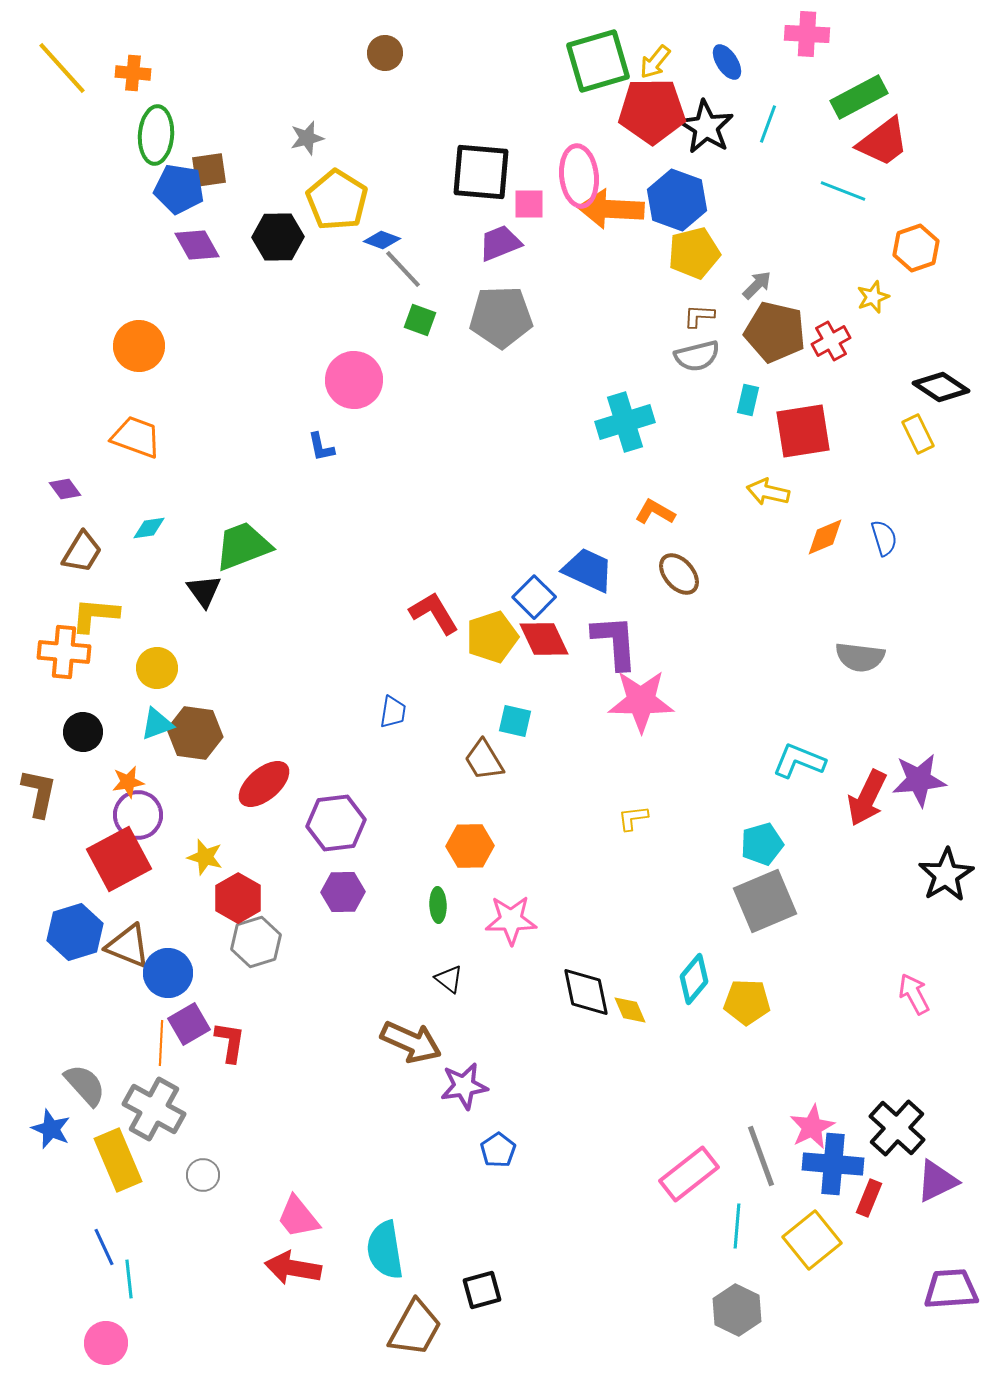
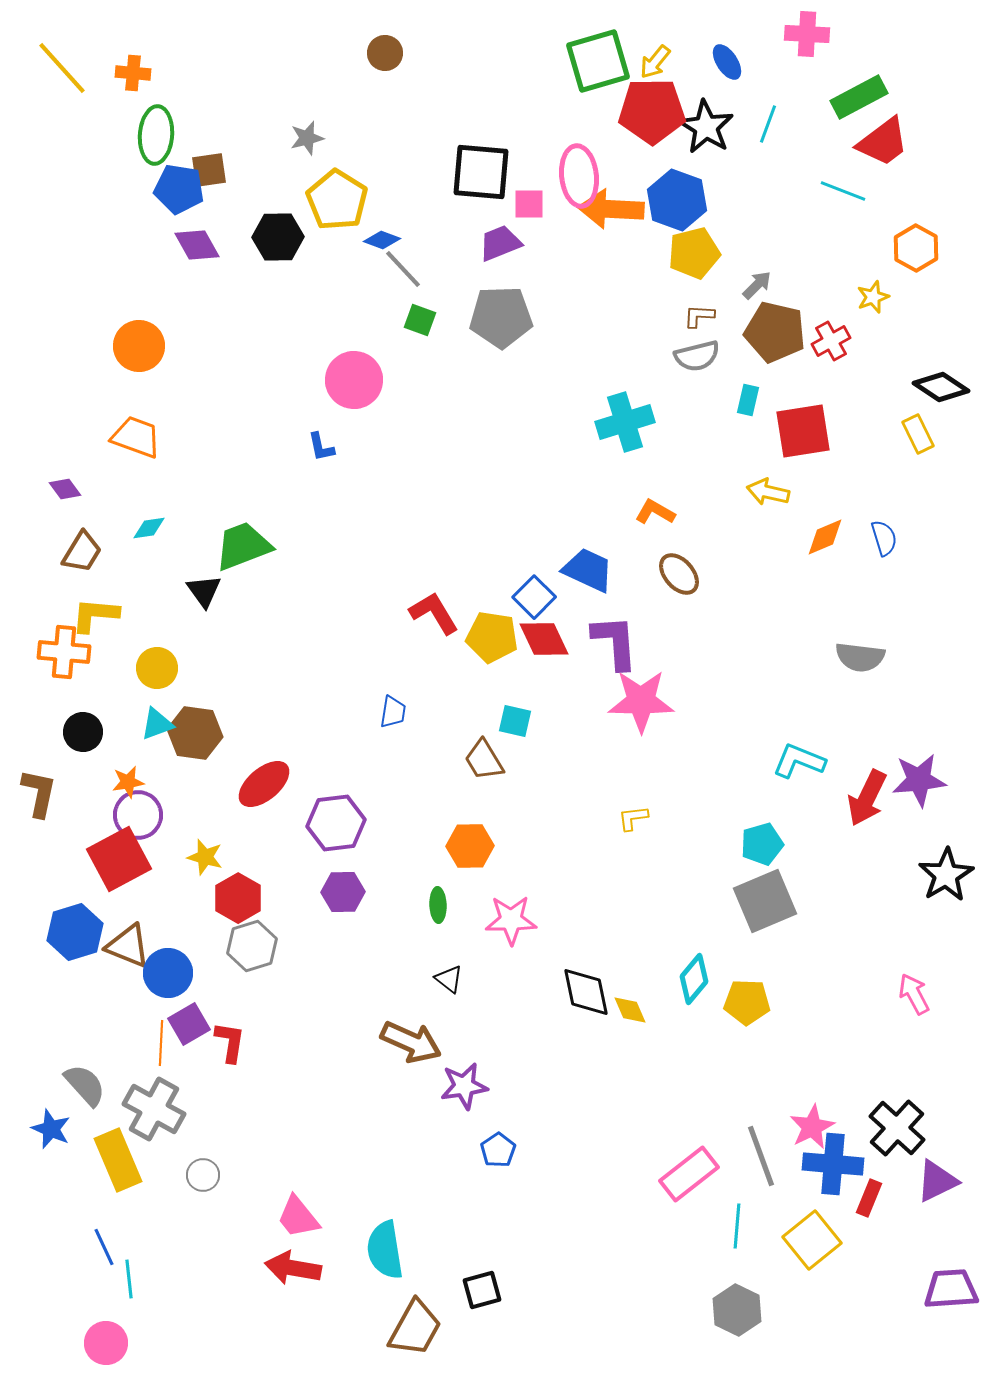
orange hexagon at (916, 248): rotated 12 degrees counterclockwise
yellow pentagon at (492, 637): rotated 27 degrees clockwise
gray hexagon at (256, 942): moved 4 px left, 4 px down
